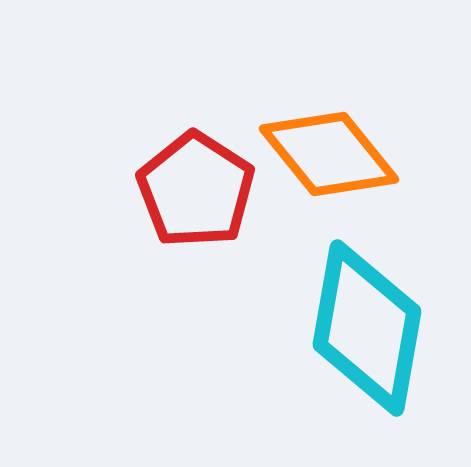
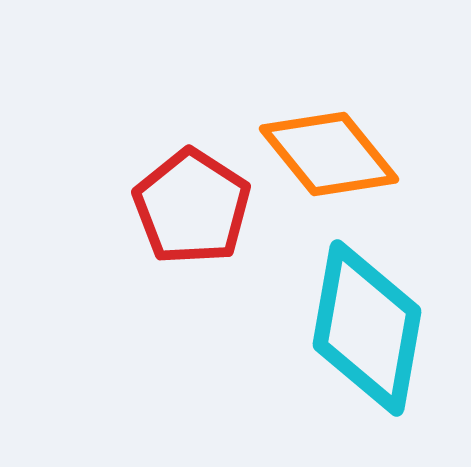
red pentagon: moved 4 px left, 17 px down
